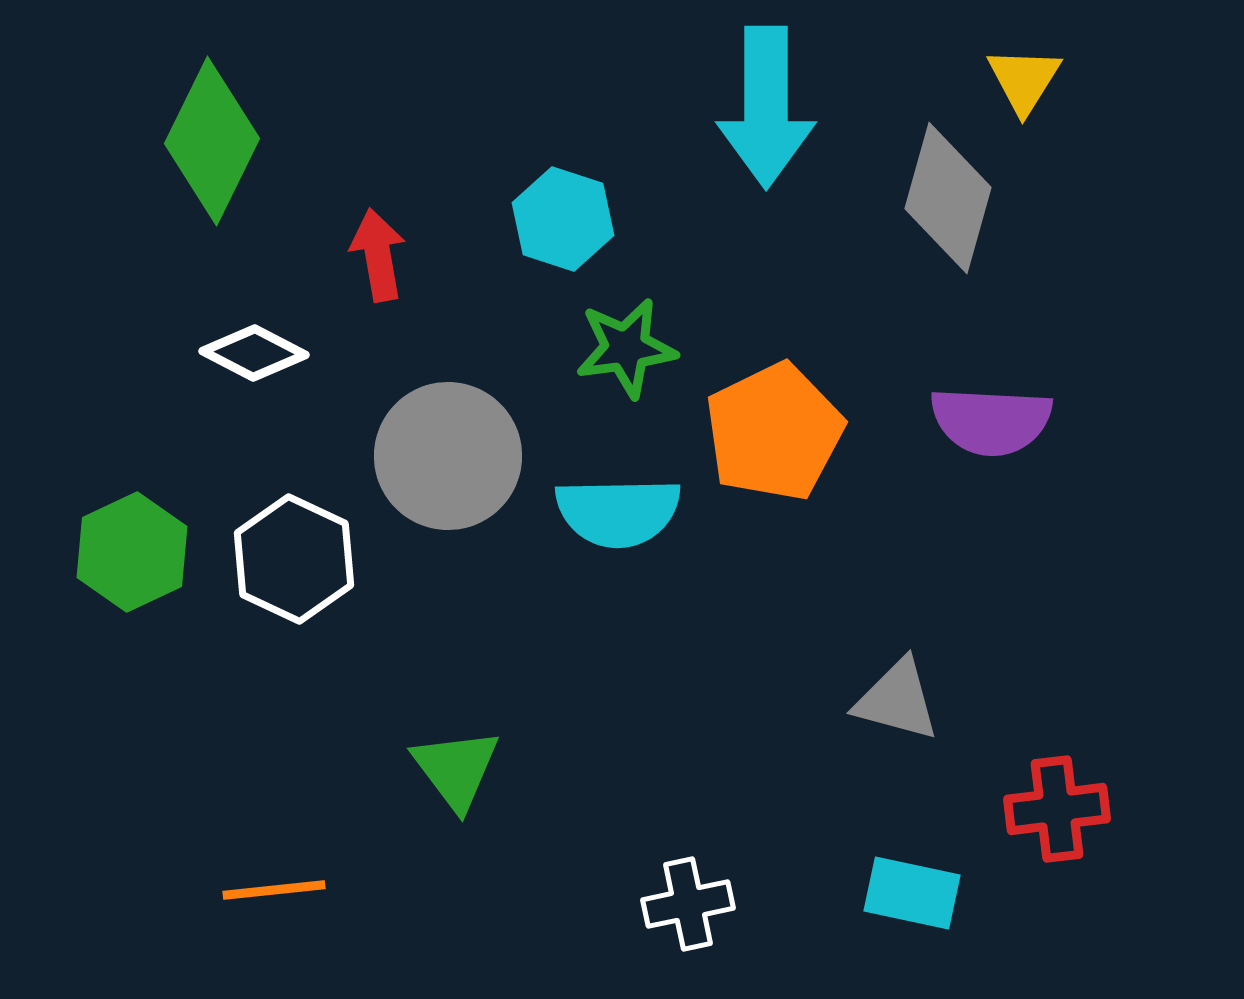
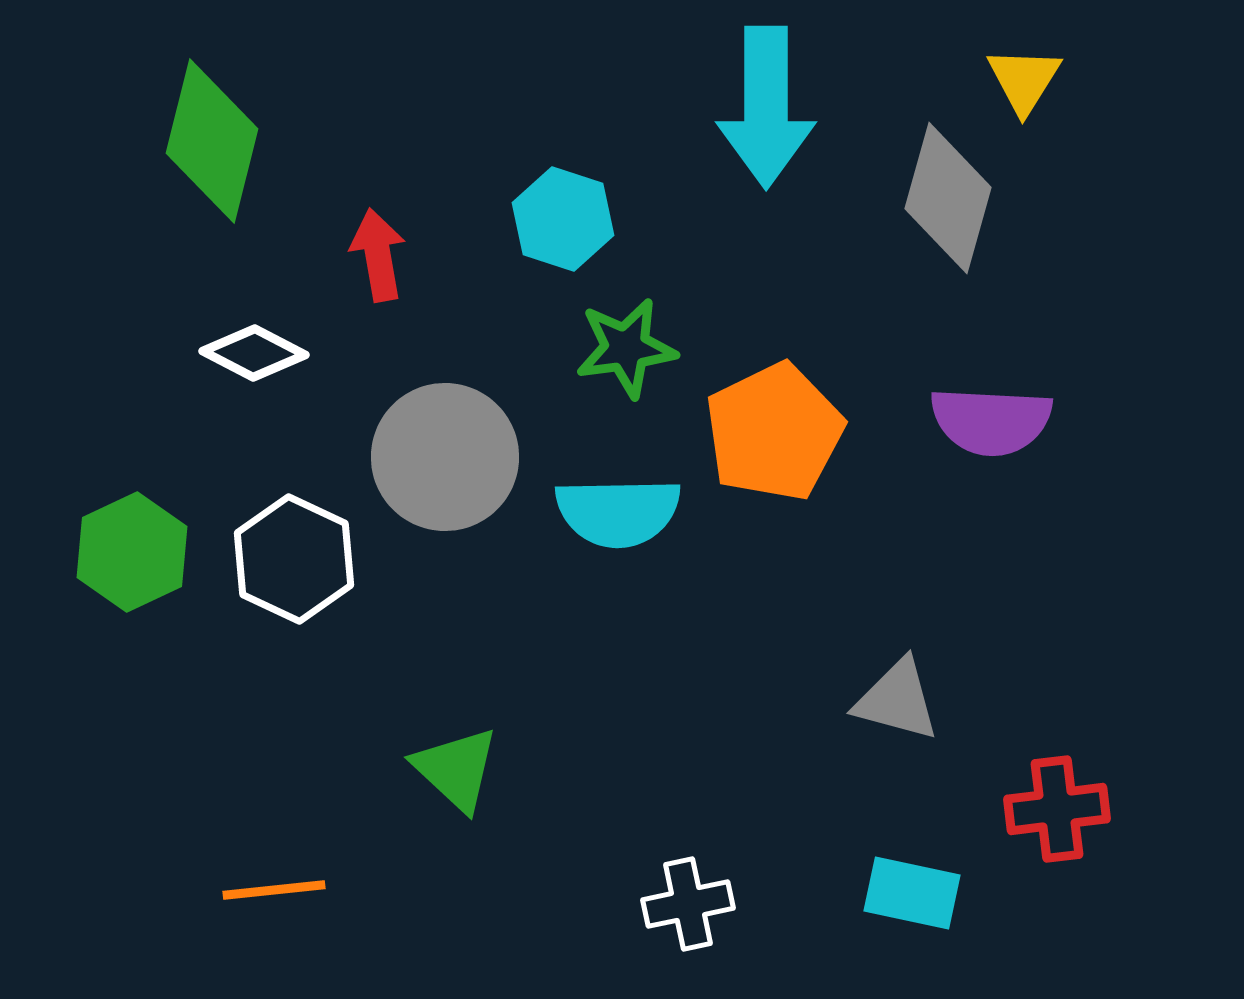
green diamond: rotated 12 degrees counterclockwise
gray circle: moved 3 px left, 1 px down
green triangle: rotated 10 degrees counterclockwise
